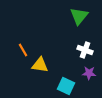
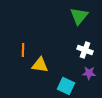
orange line: rotated 32 degrees clockwise
